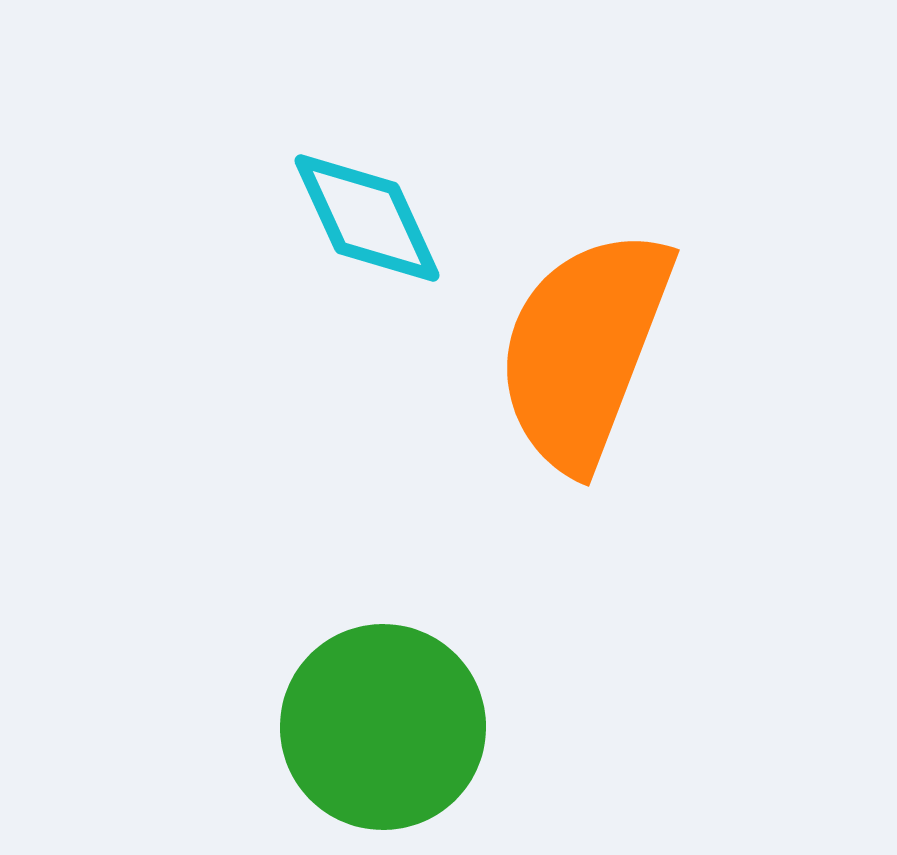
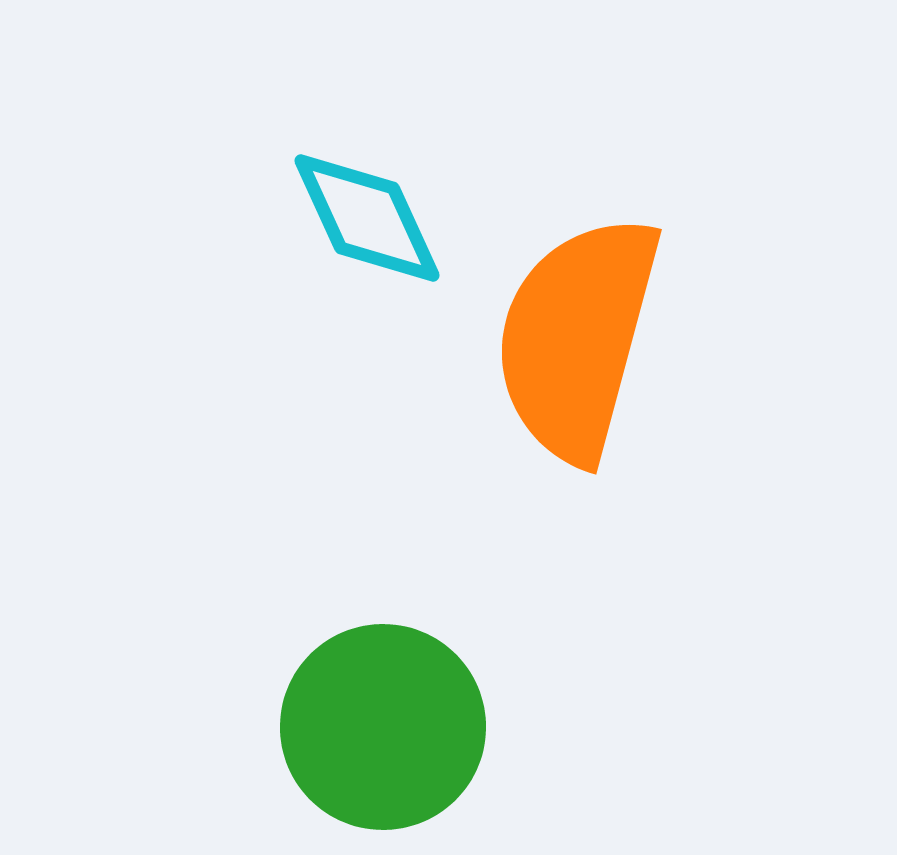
orange semicircle: moved 7 px left, 11 px up; rotated 6 degrees counterclockwise
